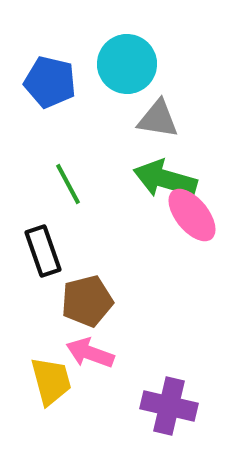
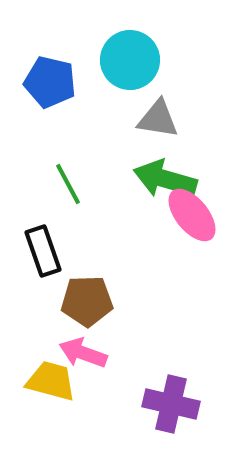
cyan circle: moved 3 px right, 4 px up
brown pentagon: rotated 12 degrees clockwise
pink arrow: moved 7 px left
yellow trapezoid: rotated 60 degrees counterclockwise
purple cross: moved 2 px right, 2 px up
